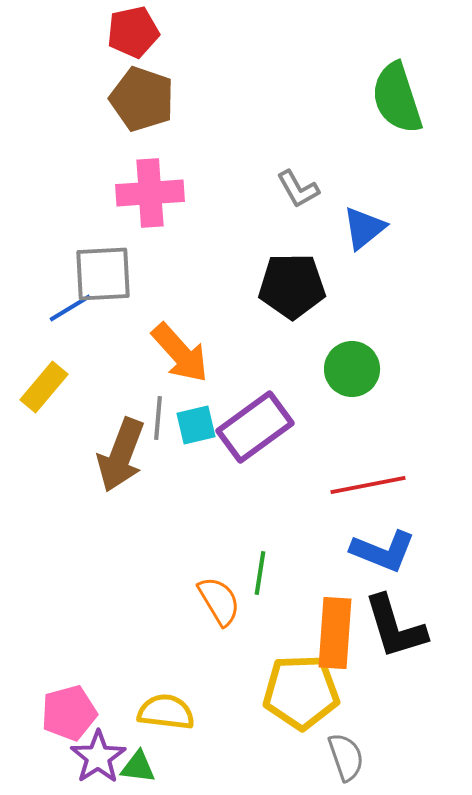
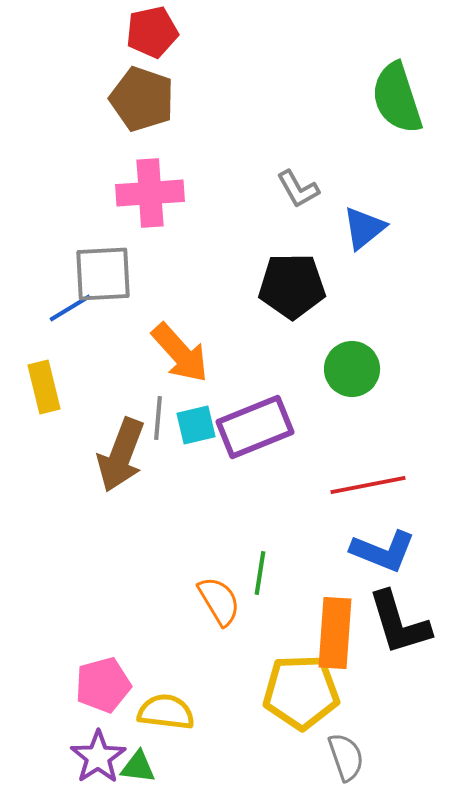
red pentagon: moved 19 px right
yellow rectangle: rotated 54 degrees counterclockwise
purple rectangle: rotated 14 degrees clockwise
black L-shape: moved 4 px right, 4 px up
pink pentagon: moved 34 px right, 28 px up
